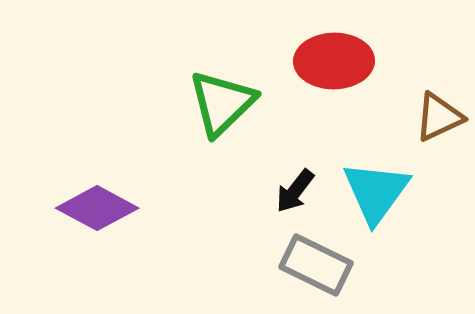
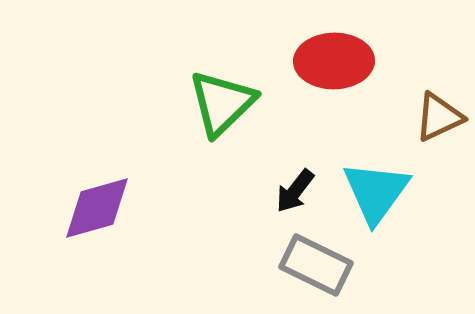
purple diamond: rotated 44 degrees counterclockwise
